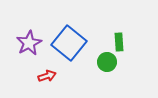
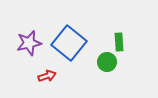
purple star: rotated 15 degrees clockwise
